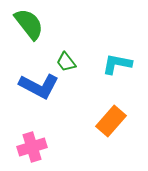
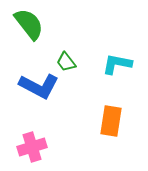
orange rectangle: rotated 32 degrees counterclockwise
